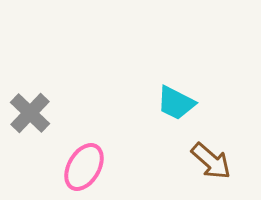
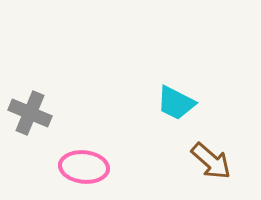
gray cross: rotated 21 degrees counterclockwise
pink ellipse: rotated 66 degrees clockwise
